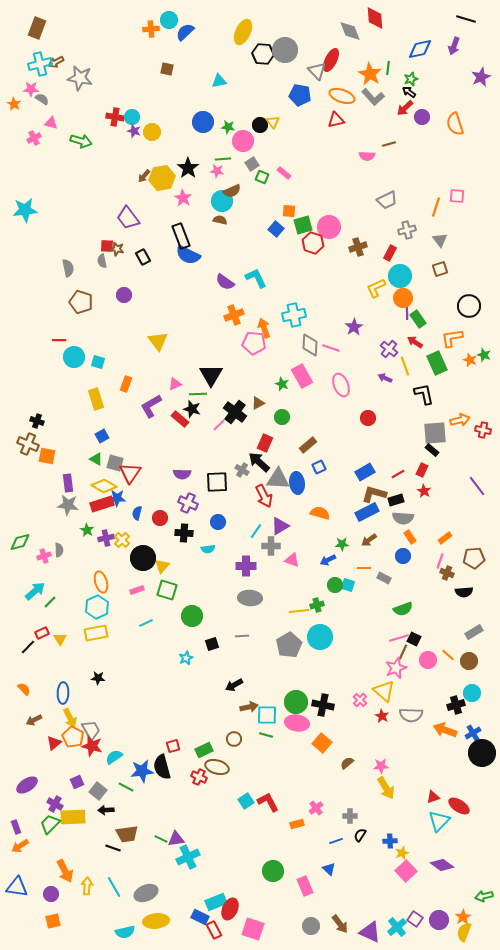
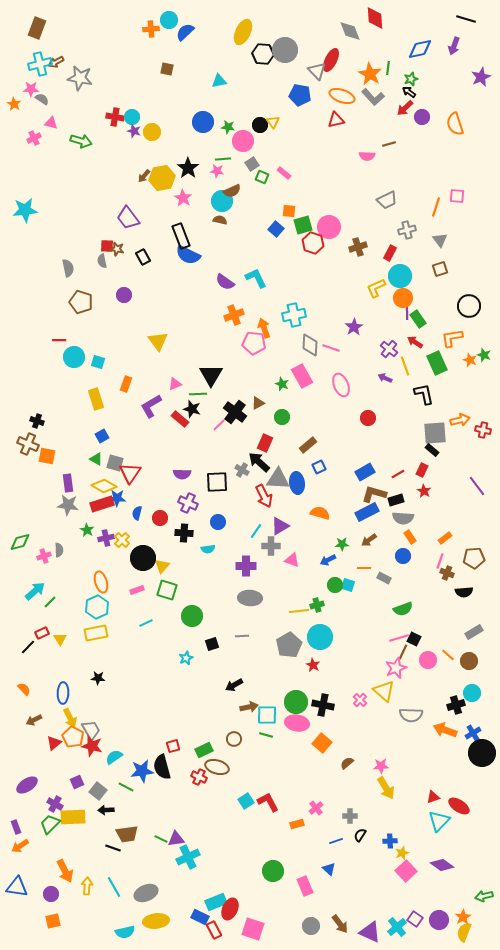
red star at (382, 716): moved 69 px left, 51 px up
